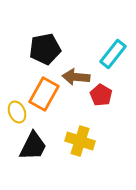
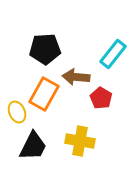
black pentagon: rotated 8 degrees clockwise
red pentagon: moved 3 px down
yellow cross: rotated 8 degrees counterclockwise
